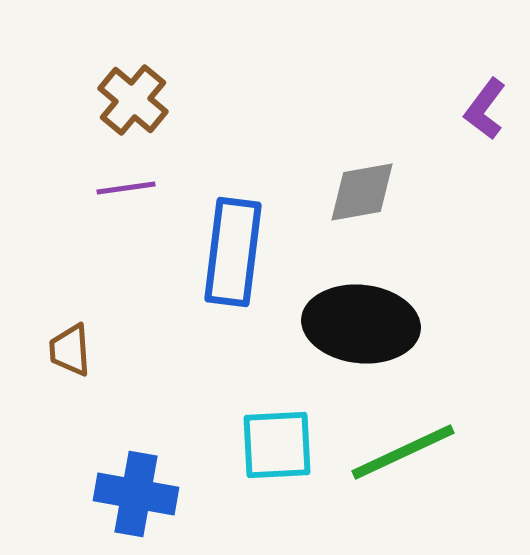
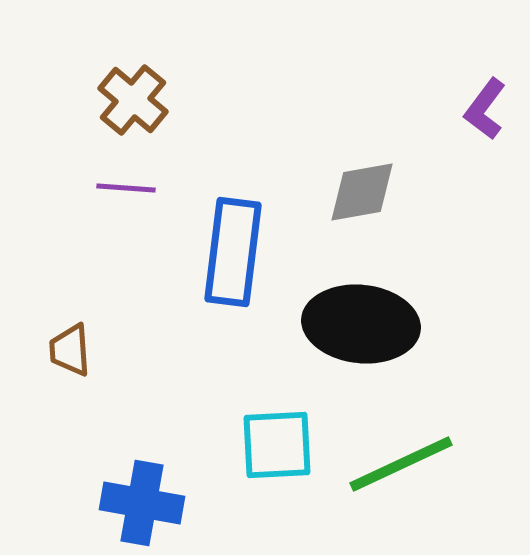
purple line: rotated 12 degrees clockwise
green line: moved 2 px left, 12 px down
blue cross: moved 6 px right, 9 px down
